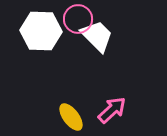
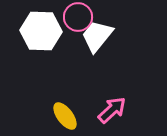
pink circle: moved 2 px up
white trapezoid: rotated 96 degrees counterclockwise
yellow ellipse: moved 6 px left, 1 px up
